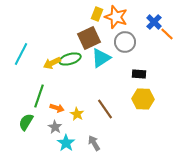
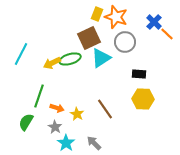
gray arrow: rotated 14 degrees counterclockwise
